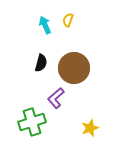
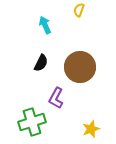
yellow semicircle: moved 11 px right, 10 px up
black semicircle: rotated 12 degrees clockwise
brown circle: moved 6 px right, 1 px up
purple L-shape: rotated 20 degrees counterclockwise
yellow star: moved 1 px right, 1 px down
